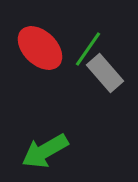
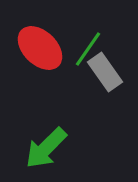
gray rectangle: moved 1 px up; rotated 6 degrees clockwise
green arrow: moved 1 px right, 3 px up; rotated 15 degrees counterclockwise
